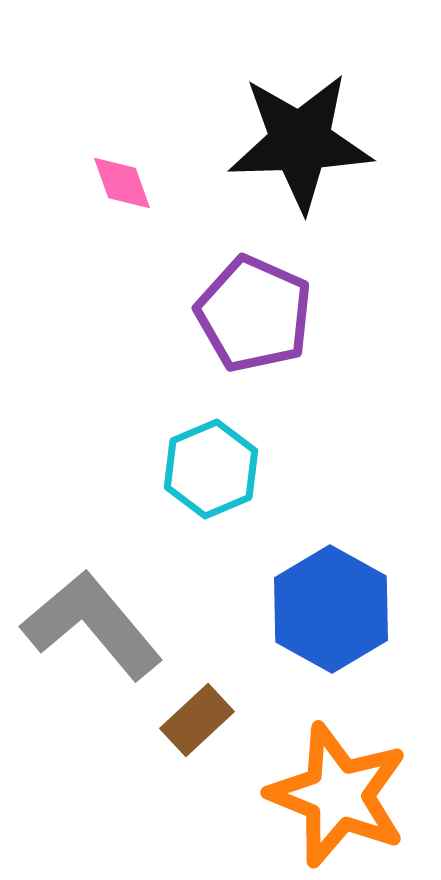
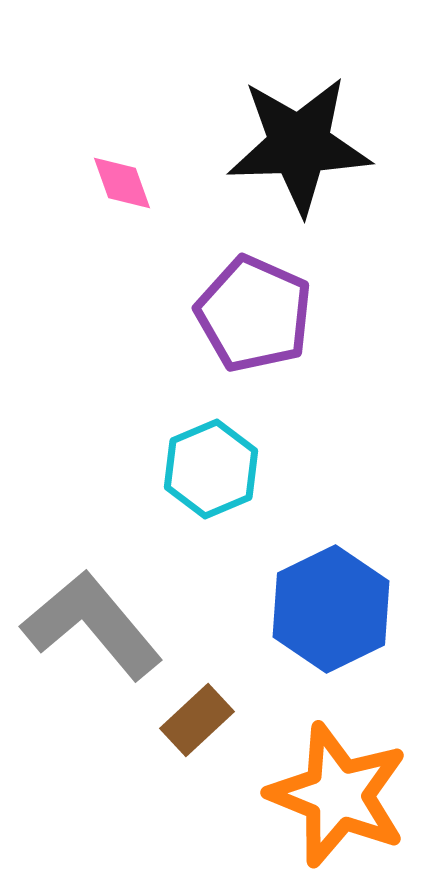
black star: moved 1 px left, 3 px down
blue hexagon: rotated 5 degrees clockwise
